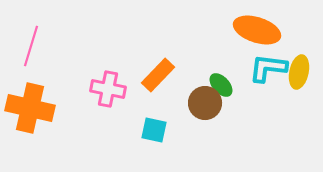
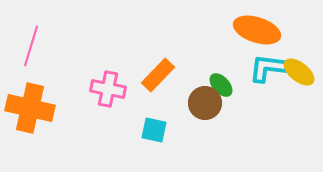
yellow ellipse: rotated 64 degrees counterclockwise
